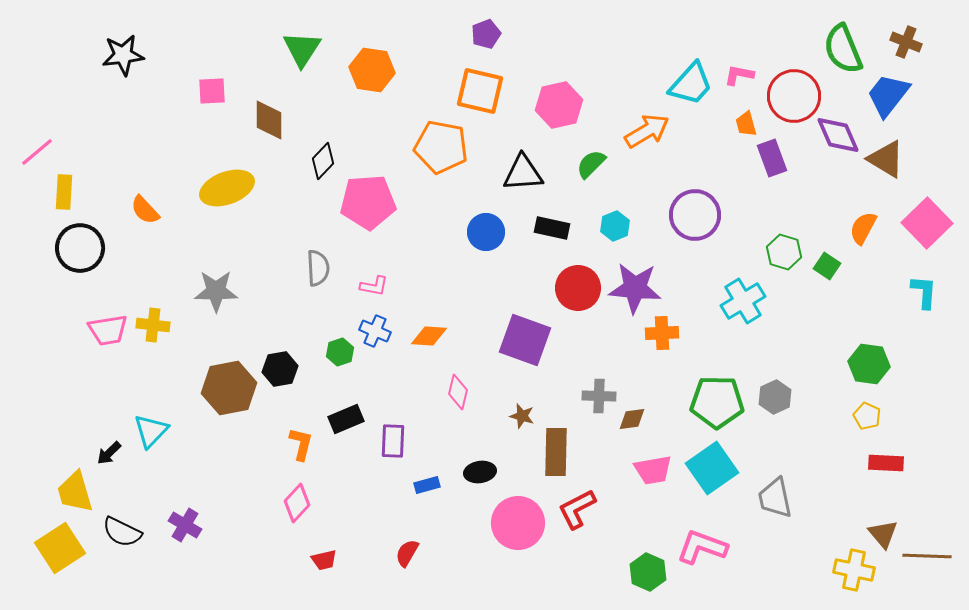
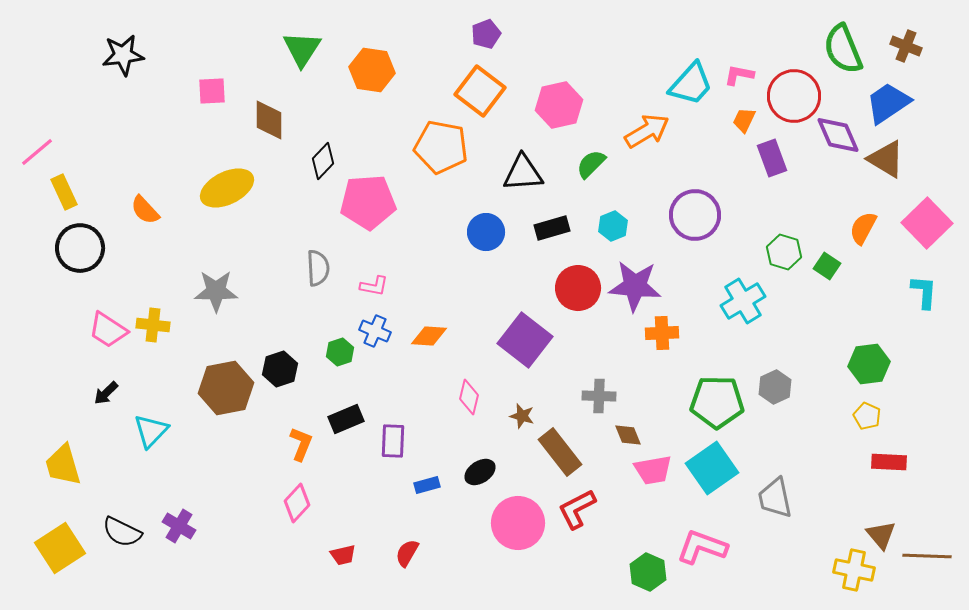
brown cross at (906, 42): moved 4 px down
orange square at (480, 91): rotated 24 degrees clockwise
blue trapezoid at (888, 95): moved 8 px down; rotated 18 degrees clockwise
orange trapezoid at (746, 124): moved 2 px left, 4 px up; rotated 40 degrees clockwise
yellow ellipse at (227, 188): rotated 6 degrees counterclockwise
yellow rectangle at (64, 192): rotated 28 degrees counterclockwise
cyan hexagon at (615, 226): moved 2 px left
black rectangle at (552, 228): rotated 28 degrees counterclockwise
purple star at (635, 288): moved 2 px up
pink trapezoid at (108, 330): rotated 42 degrees clockwise
purple square at (525, 340): rotated 18 degrees clockwise
green hexagon at (869, 364): rotated 15 degrees counterclockwise
black hexagon at (280, 369): rotated 8 degrees counterclockwise
brown hexagon at (229, 388): moved 3 px left
pink diamond at (458, 392): moved 11 px right, 5 px down
gray hexagon at (775, 397): moved 10 px up
brown diamond at (632, 419): moved 4 px left, 16 px down; rotated 76 degrees clockwise
orange L-shape at (301, 444): rotated 8 degrees clockwise
brown rectangle at (556, 452): moved 4 px right; rotated 39 degrees counterclockwise
black arrow at (109, 453): moved 3 px left, 60 px up
red rectangle at (886, 463): moved 3 px right, 1 px up
black ellipse at (480, 472): rotated 24 degrees counterclockwise
yellow trapezoid at (75, 492): moved 12 px left, 27 px up
purple cross at (185, 525): moved 6 px left, 1 px down
brown triangle at (883, 534): moved 2 px left, 1 px down
red trapezoid at (324, 560): moved 19 px right, 5 px up
